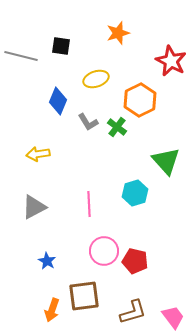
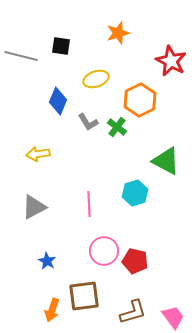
green triangle: rotated 20 degrees counterclockwise
